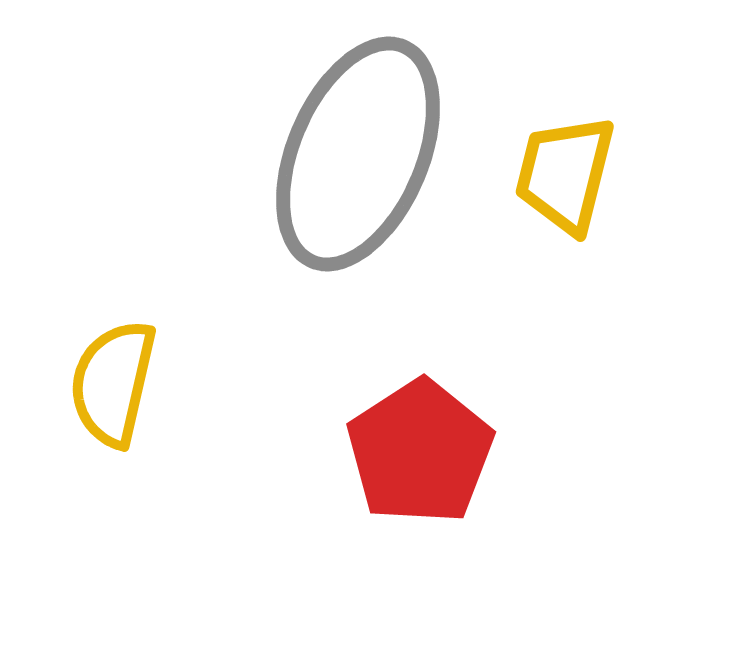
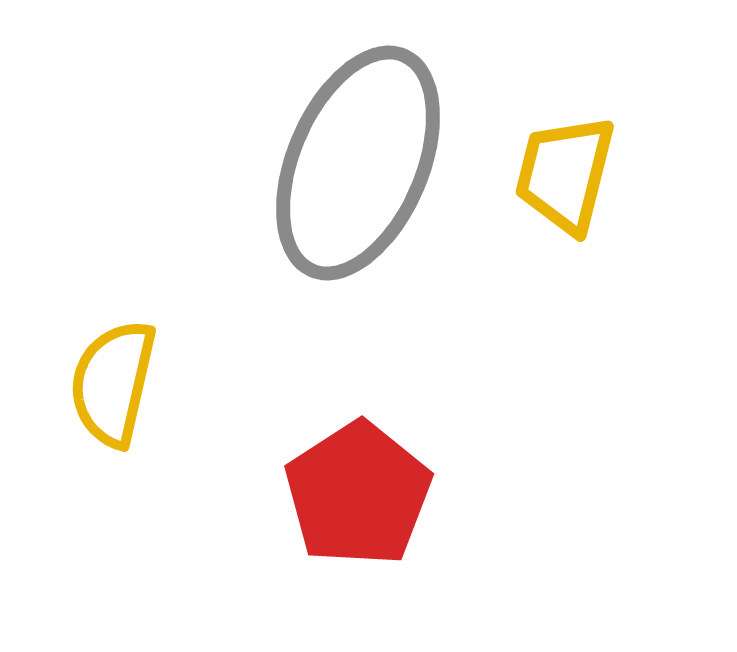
gray ellipse: moved 9 px down
red pentagon: moved 62 px left, 42 px down
